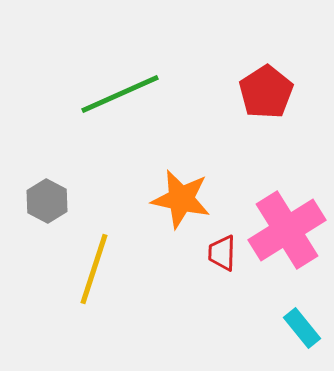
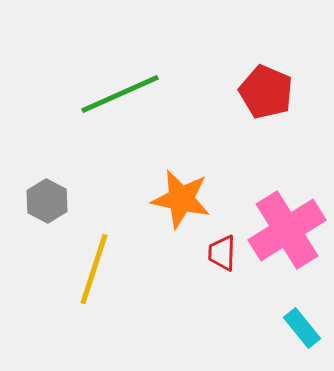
red pentagon: rotated 16 degrees counterclockwise
